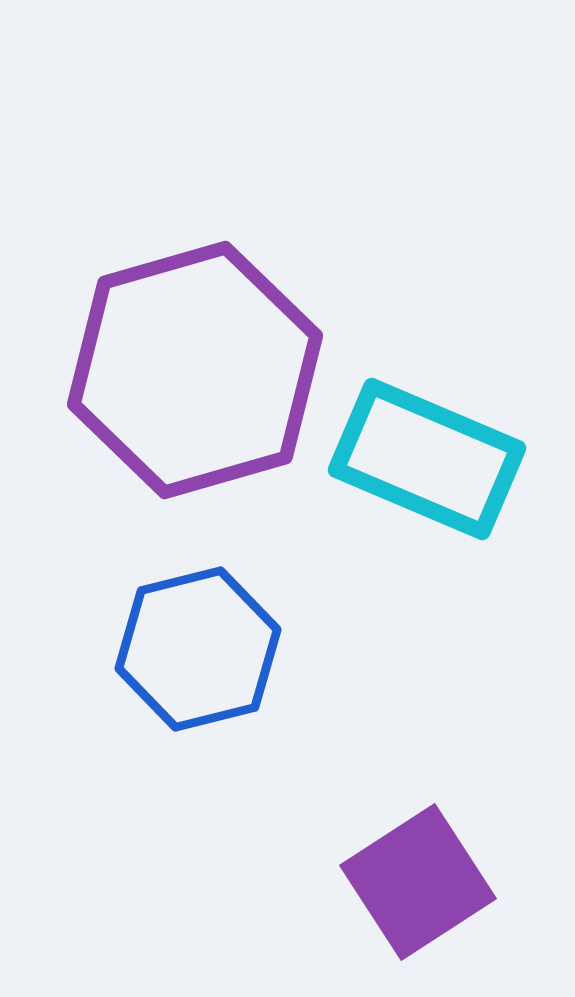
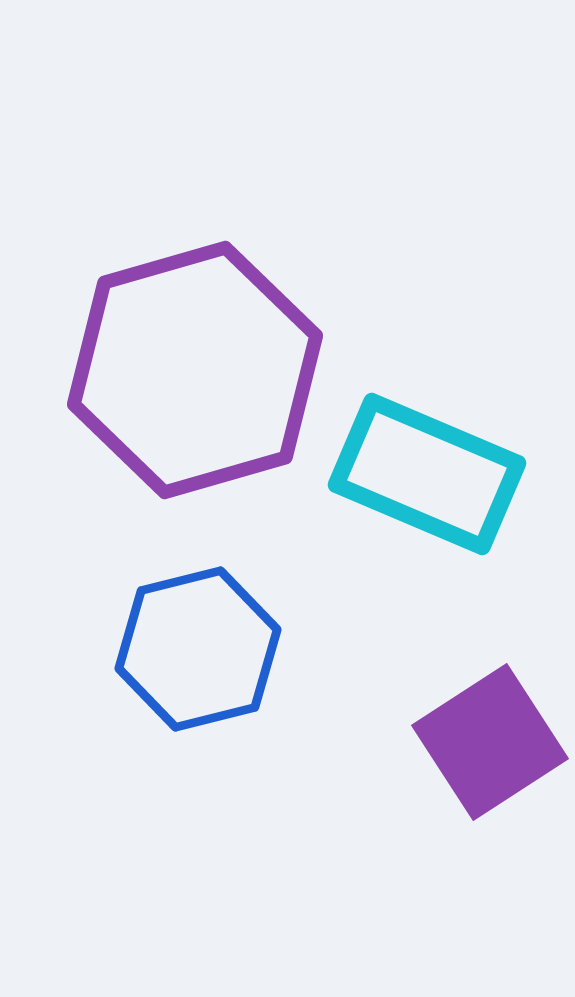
cyan rectangle: moved 15 px down
purple square: moved 72 px right, 140 px up
